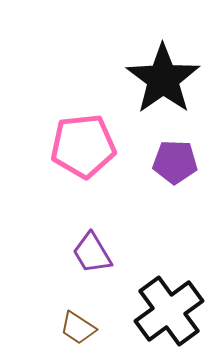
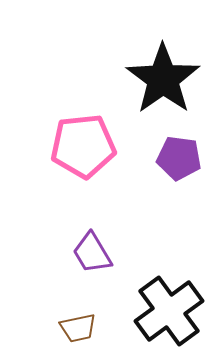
purple pentagon: moved 4 px right, 4 px up; rotated 6 degrees clockwise
brown trapezoid: rotated 45 degrees counterclockwise
